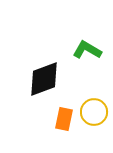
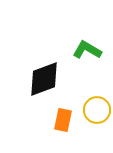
yellow circle: moved 3 px right, 2 px up
orange rectangle: moved 1 px left, 1 px down
